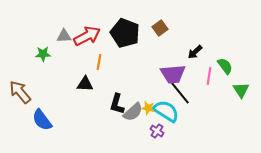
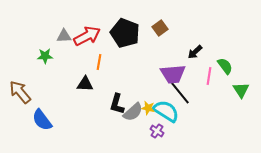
green star: moved 2 px right, 2 px down
